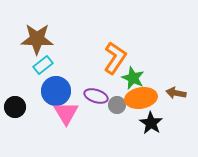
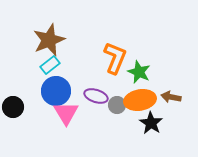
brown star: moved 12 px right, 1 px down; rotated 24 degrees counterclockwise
orange L-shape: rotated 12 degrees counterclockwise
cyan rectangle: moved 7 px right
green star: moved 6 px right, 6 px up
brown arrow: moved 5 px left, 4 px down
orange ellipse: moved 1 px left, 2 px down
black circle: moved 2 px left
